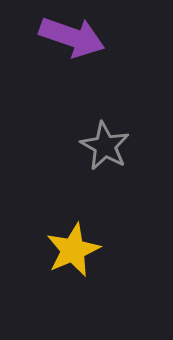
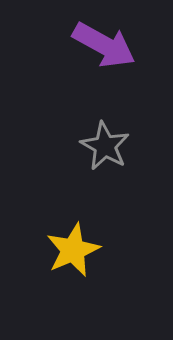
purple arrow: moved 32 px right, 8 px down; rotated 10 degrees clockwise
